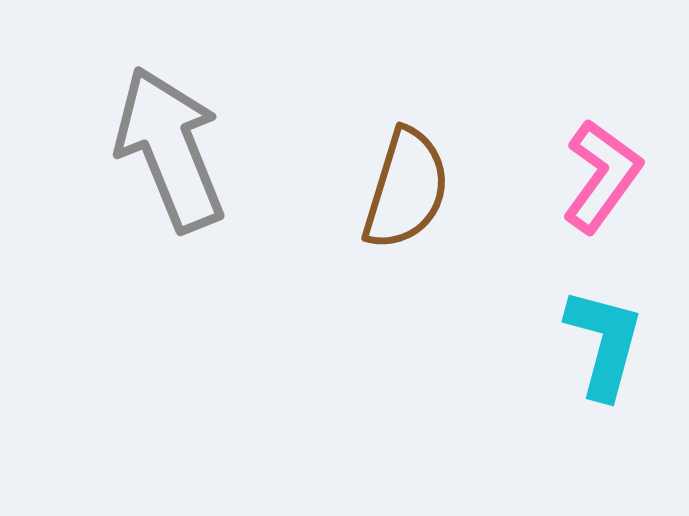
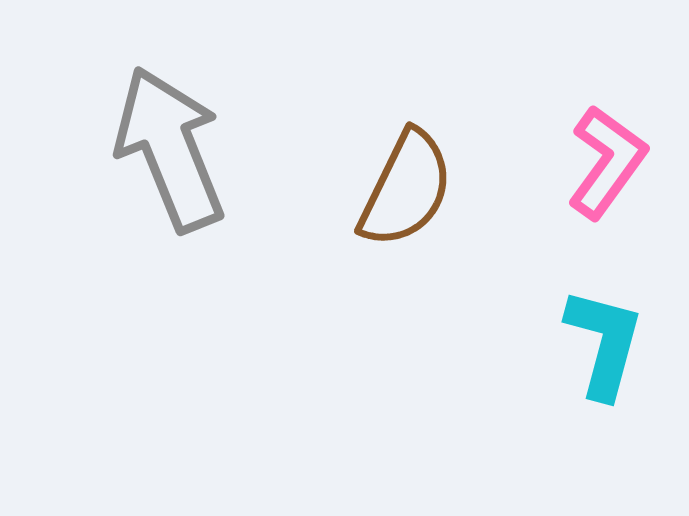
pink L-shape: moved 5 px right, 14 px up
brown semicircle: rotated 9 degrees clockwise
